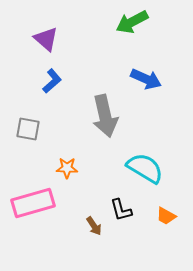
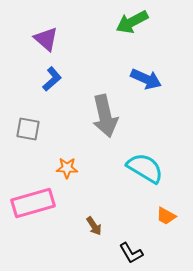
blue L-shape: moved 2 px up
black L-shape: moved 10 px right, 43 px down; rotated 15 degrees counterclockwise
